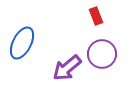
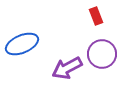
blue ellipse: moved 1 px down; rotated 40 degrees clockwise
purple arrow: rotated 12 degrees clockwise
